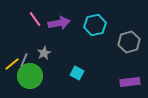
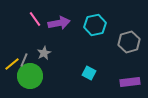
cyan square: moved 12 px right
